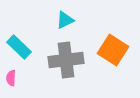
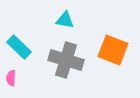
cyan triangle: rotated 36 degrees clockwise
orange square: rotated 12 degrees counterclockwise
gray cross: rotated 24 degrees clockwise
